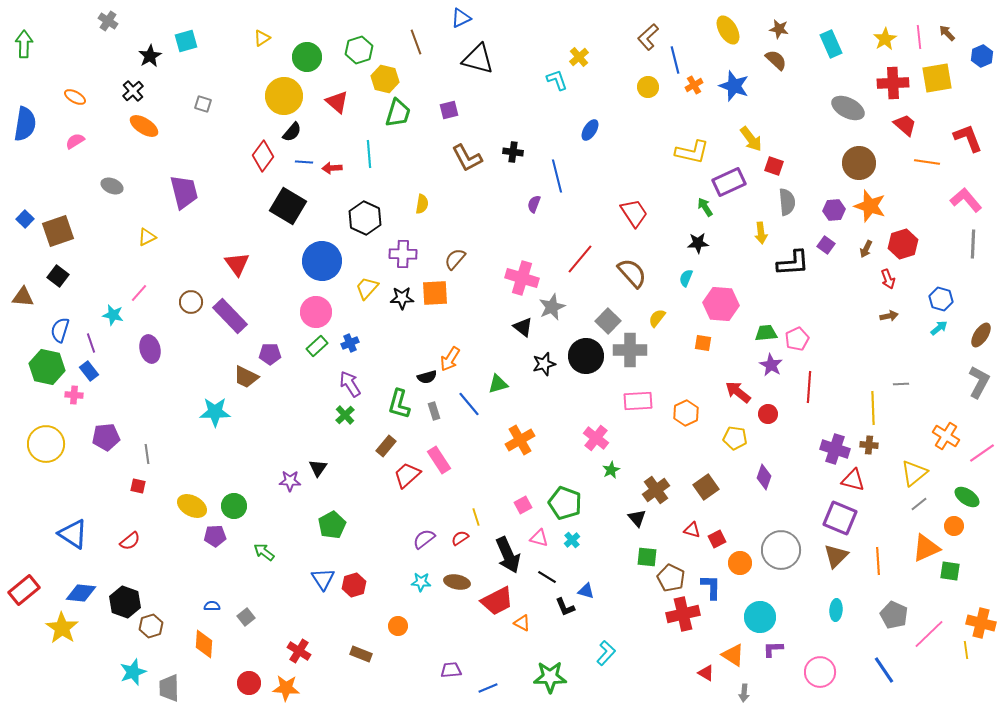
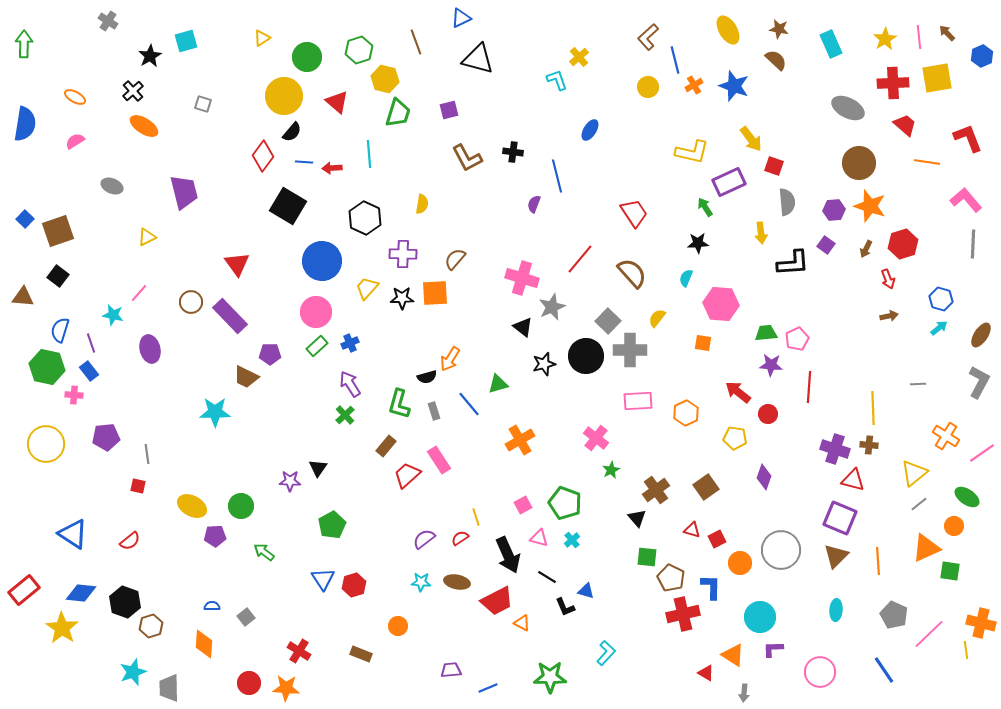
purple star at (771, 365): rotated 25 degrees counterclockwise
gray line at (901, 384): moved 17 px right
green circle at (234, 506): moved 7 px right
